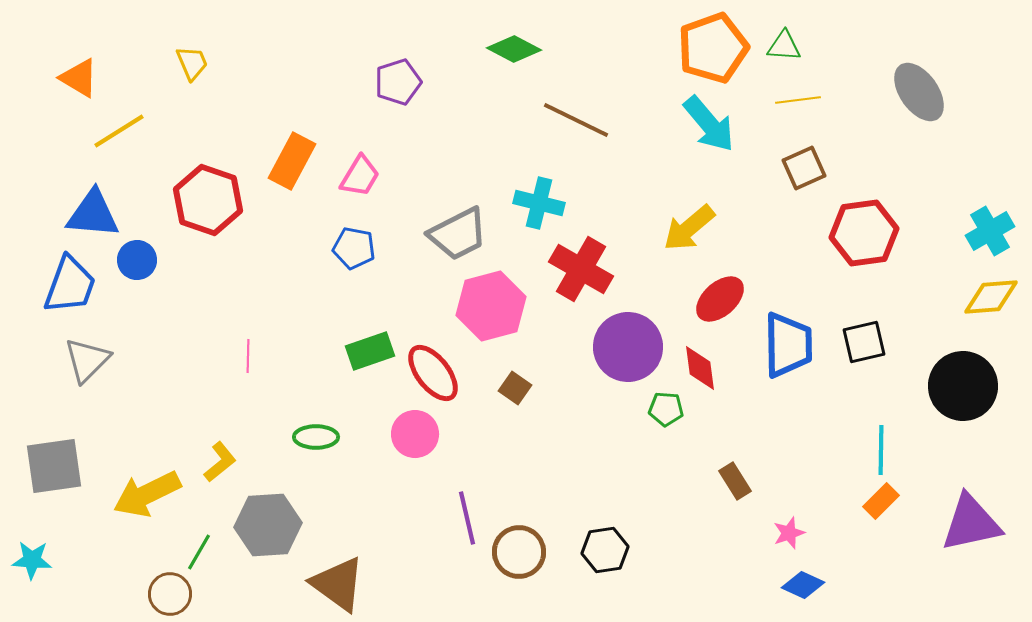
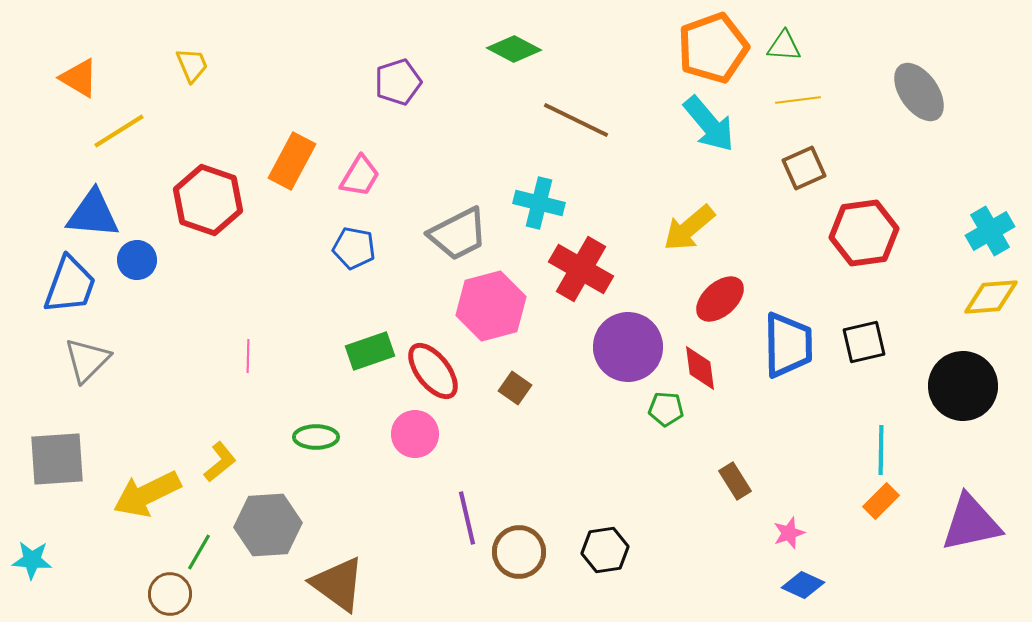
yellow trapezoid at (192, 63): moved 2 px down
red ellipse at (433, 373): moved 2 px up
gray square at (54, 466): moved 3 px right, 7 px up; rotated 4 degrees clockwise
